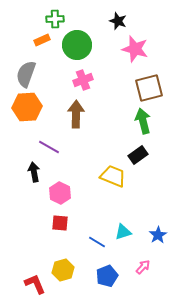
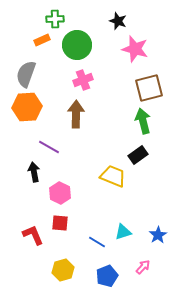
red L-shape: moved 2 px left, 49 px up
